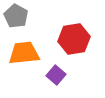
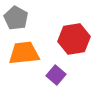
gray pentagon: moved 2 px down
